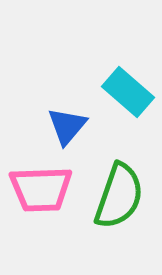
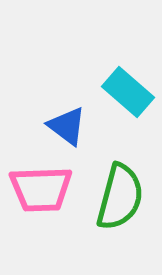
blue triangle: rotated 33 degrees counterclockwise
green semicircle: moved 1 px right, 1 px down; rotated 4 degrees counterclockwise
